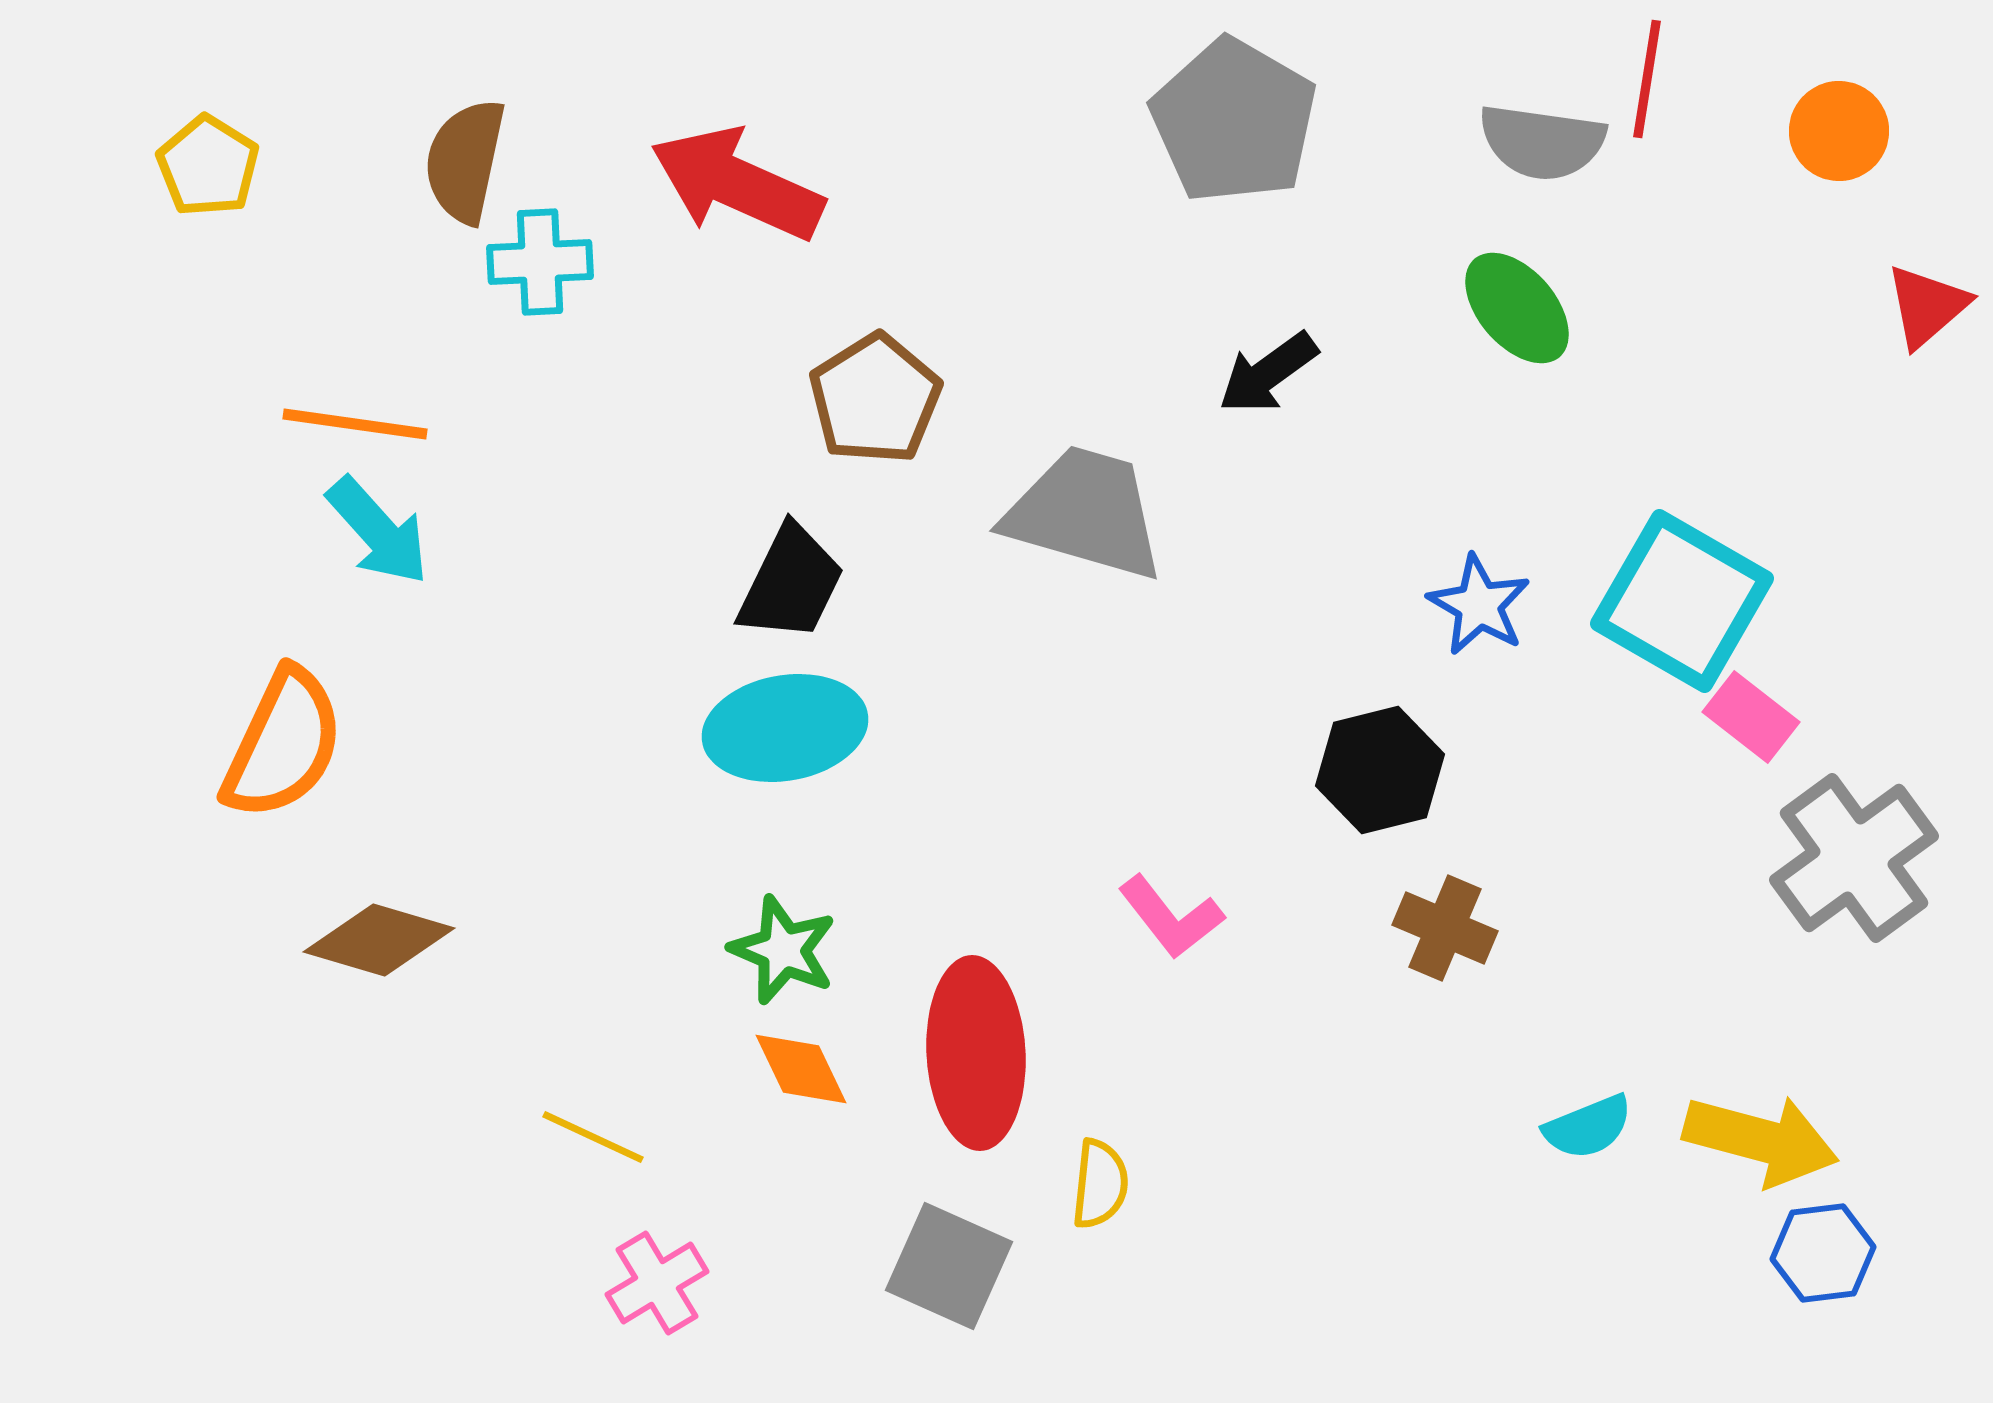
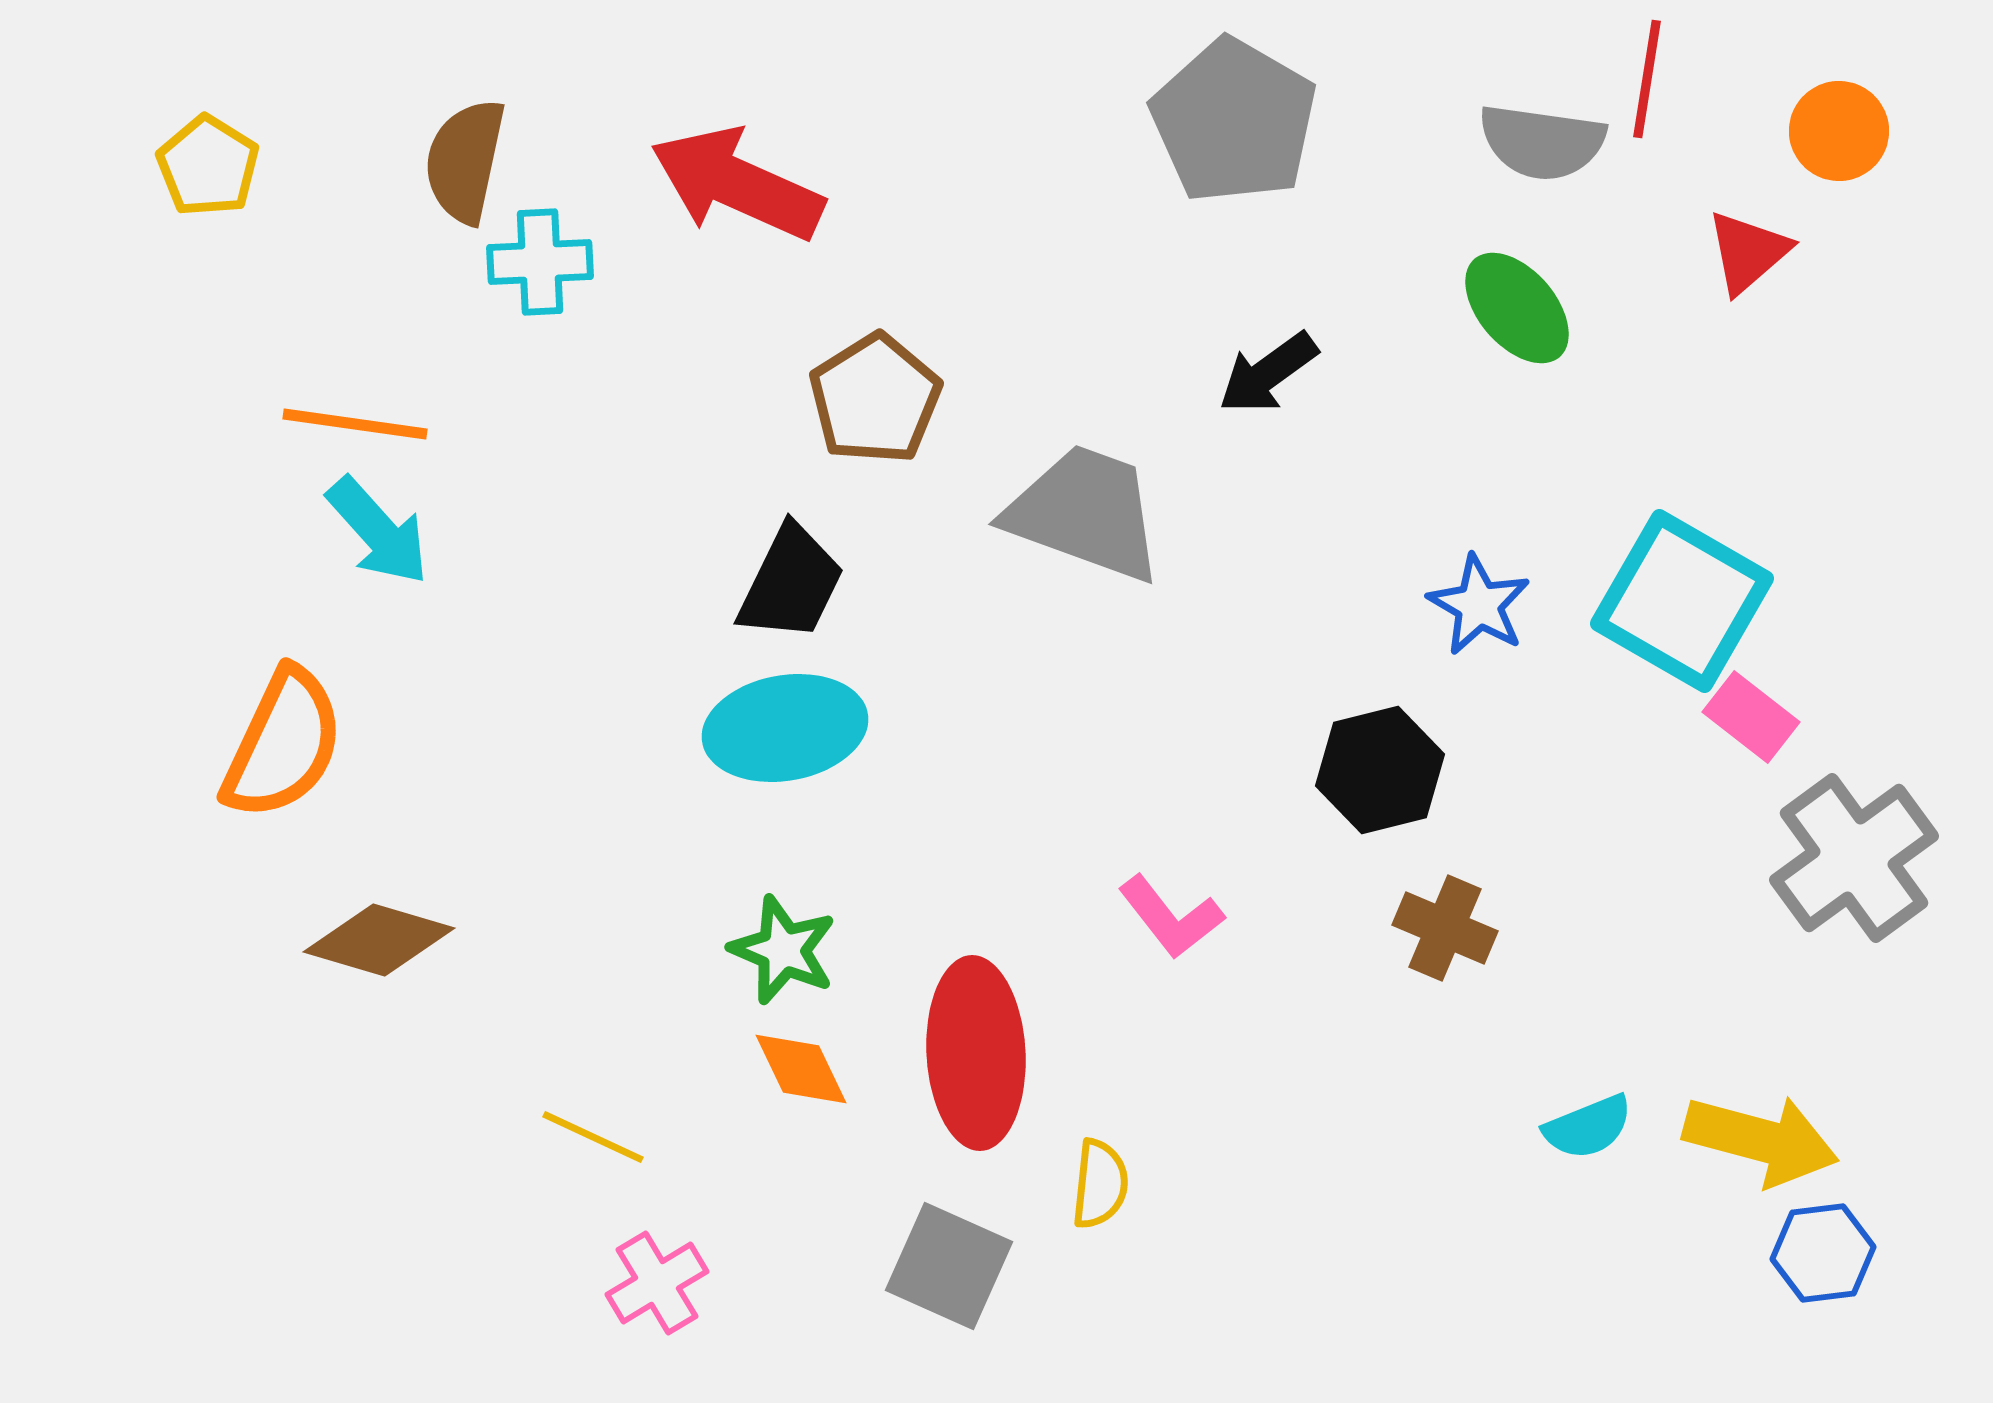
red triangle: moved 179 px left, 54 px up
gray trapezoid: rotated 4 degrees clockwise
